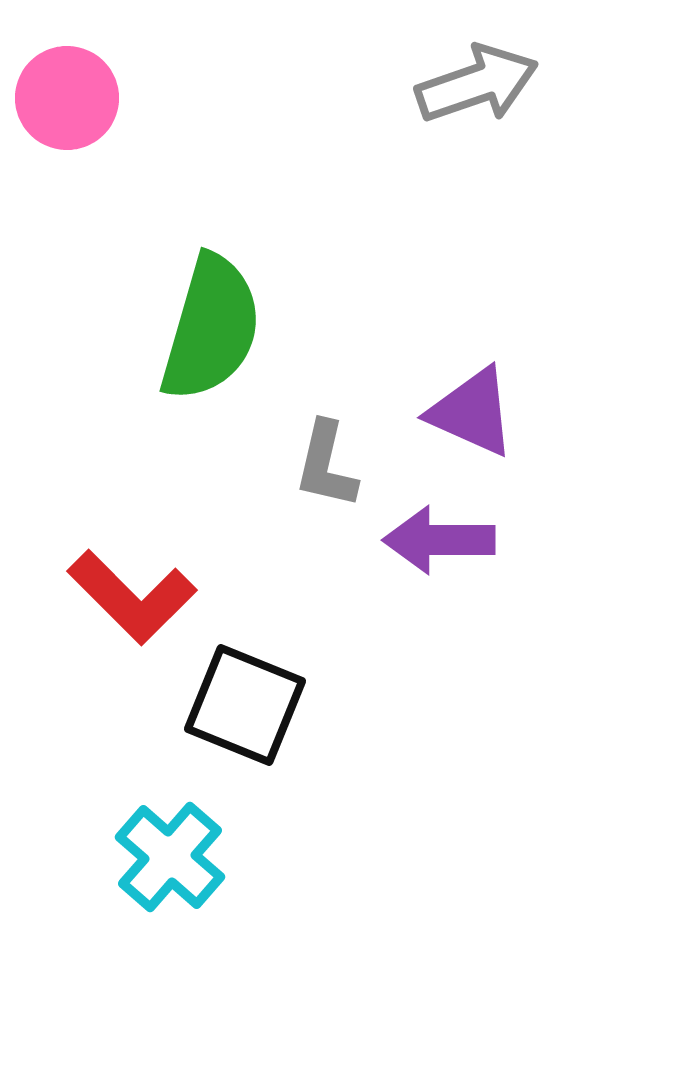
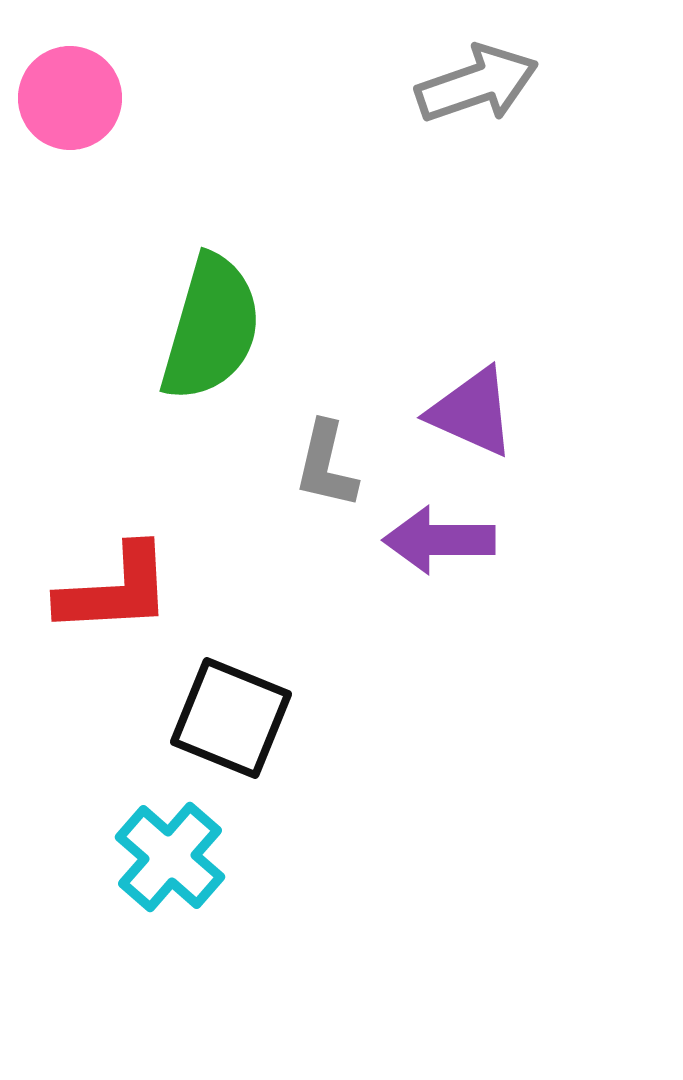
pink circle: moved 3 px right
red L-shape: moved 17 px left, 7 px up; rotated 48 degrees counterclockwise
black square: moved 14 px left, 13 px down
